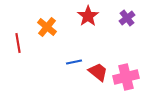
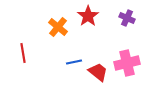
purple cross: rotated 28 degrees counterclockwise
orange cross: moved 11 px right
red line: moved 5 px right, 10 px down
pink cross: moved 1 px right, 14 px up
